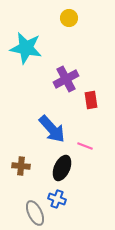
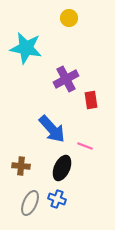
gray ellipse: moved 5 px left, 10 px up; rotated 50 degrees clockwise
